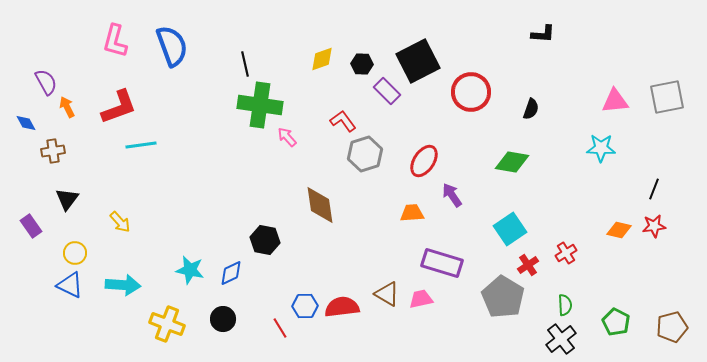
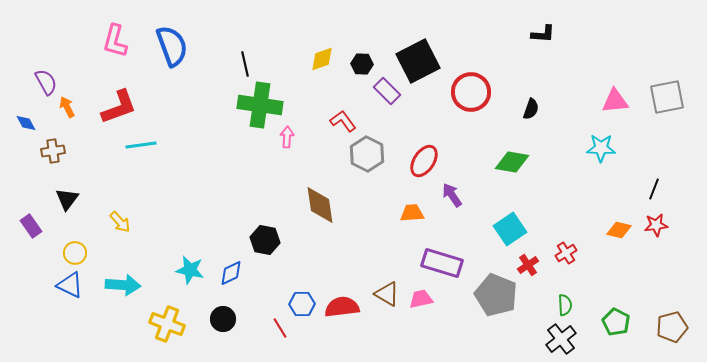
pink arrow at (287, 137): rotated 45 degrees clockwise
gray hexagon at (365, 154): moved 2 px right; rotated 16 degrees counterclockwise
red star at (654, 226): moved 2 px right, 1 px up
gray pentagon at (503, 297): moved 7 px left, 2 px up; rotated 9 degrees counterclockwise
blue hexagon at (305, 306): moved 3 px left, 2 px up
